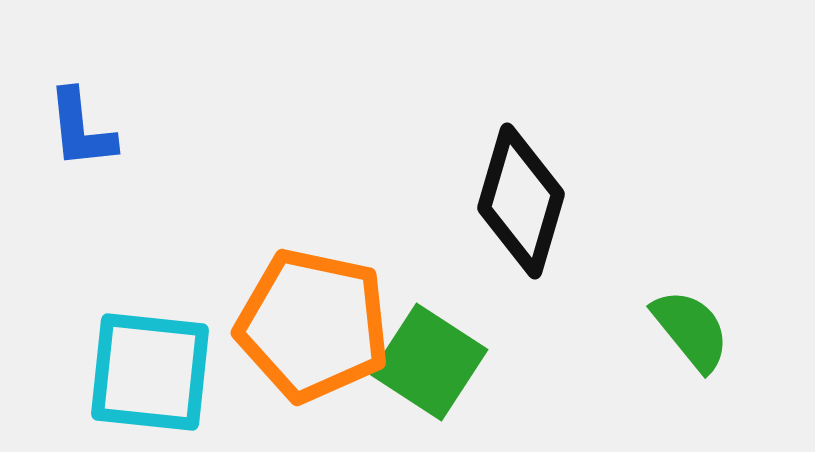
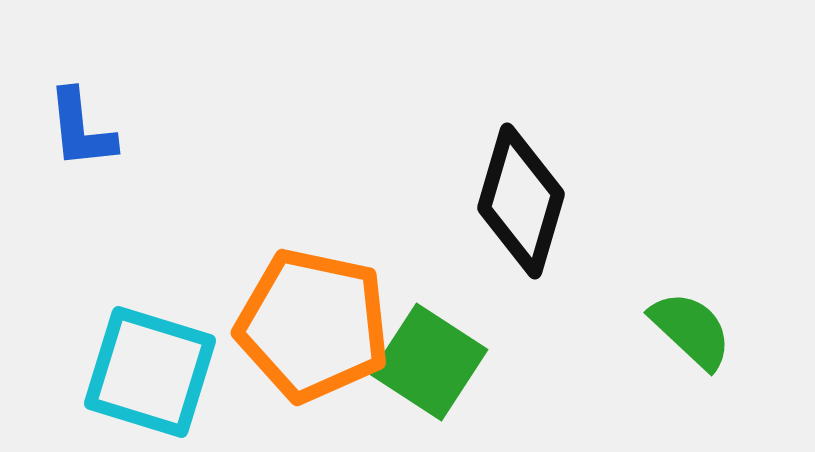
green semicircle: rotated 8 degrees counterclockwise
cyan square: rotated 11 degrees clockwise
